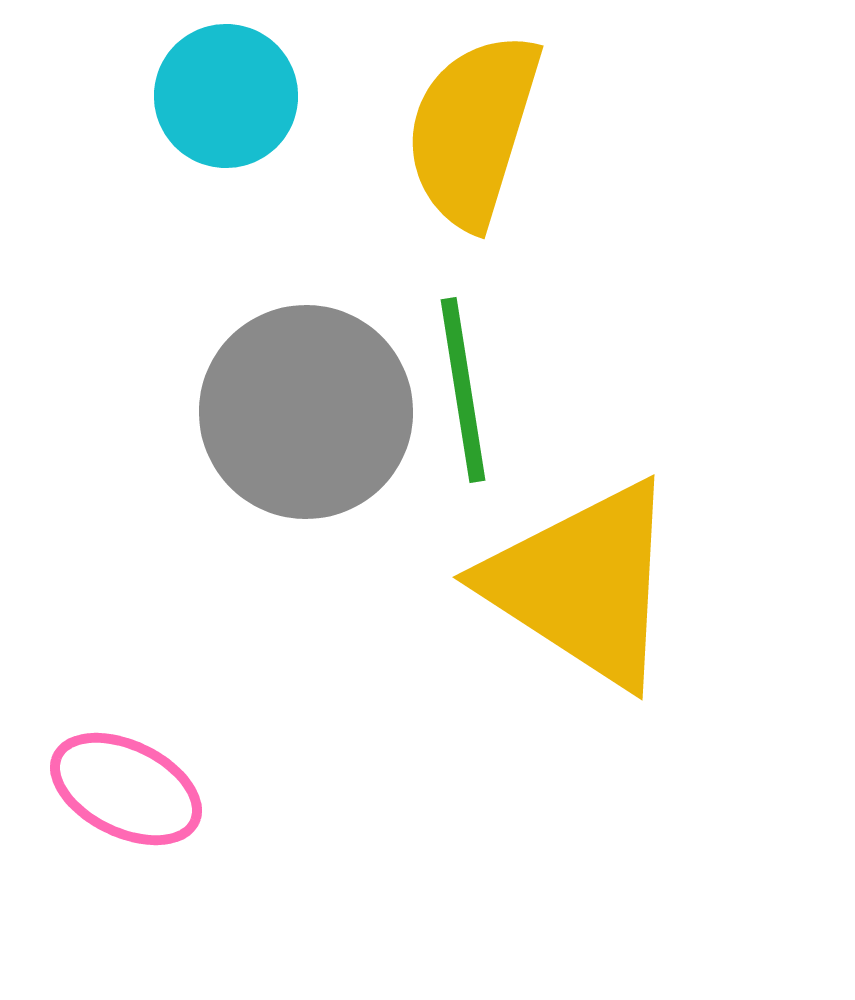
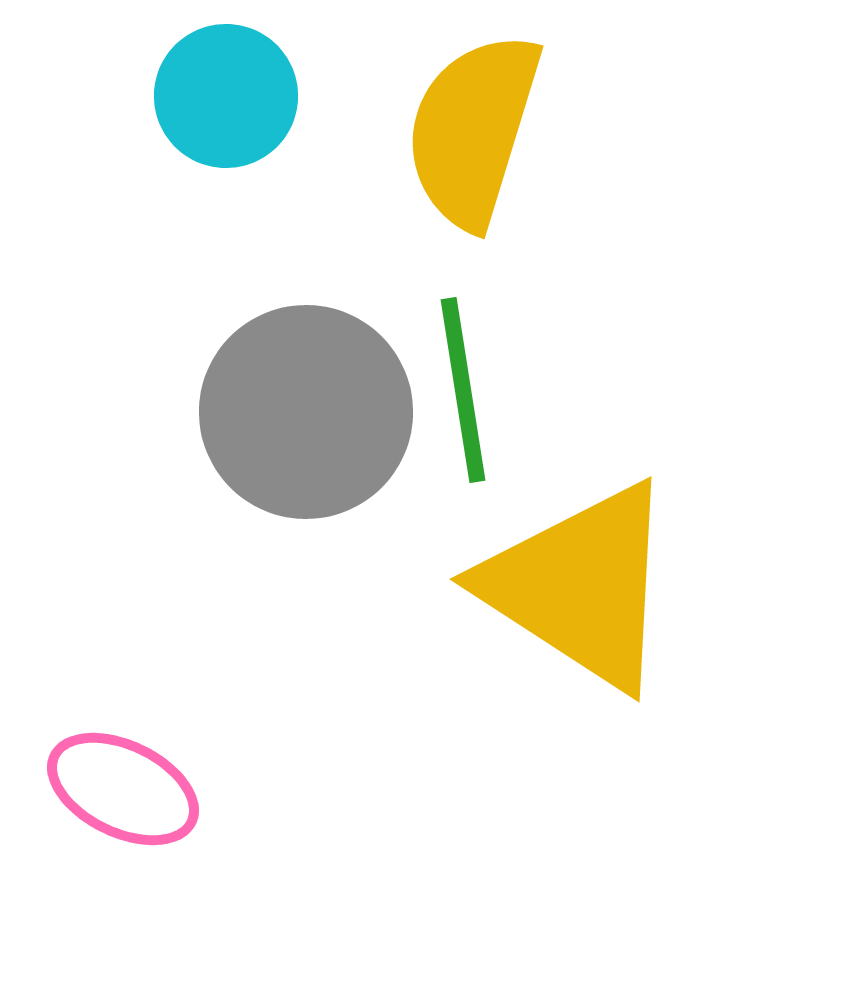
yellow triangle: moved 3 px left, 2 px down
pink ellipse: moved 3 px left
